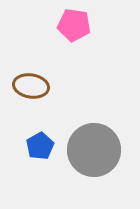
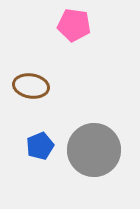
blue pentagon: rotated 8 degrees clockwise
